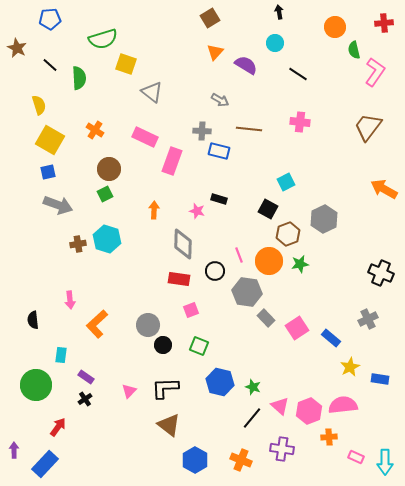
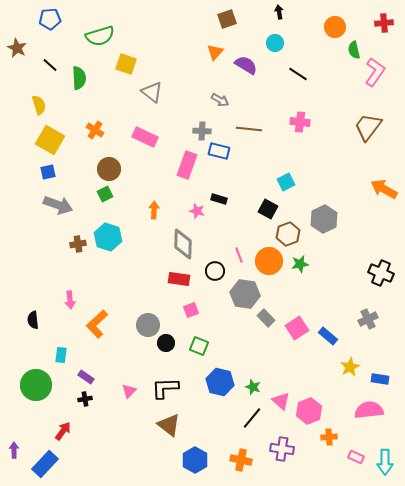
brown square at (210, 18): moved 17 px right, 1 px down; rotated 12 degrees clockwise
green semicircle at (103, 39): moved 3 px left, 3 px up
pink rectangle at (172, 161): moved 15 px right, 4 px down
cyan hexagon at (107, 239): moved 1 px right, 2 px up
gray hexagon at (247, 292): moved 2 px left, 2 px down
blue rectangle at (331, 338): moved 3 px left, 2 px up
black circle at (163, 345): moved 3 px right, 2 px up
black cross at (85, 399): rotated 24 degrees clockwise
pink semicircle at (343, 405): moved 26 px right, 5 px down
pink triangle at (280, 406): moved 1 px right, 5 px up
red arrow at (58, 427): moved 5 px right, 4 px down
orange cross at (241, 460): rotated 10 degrees counterclockwise
